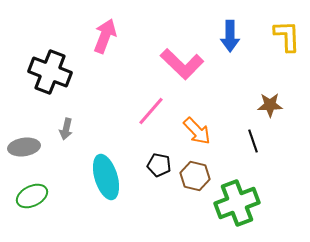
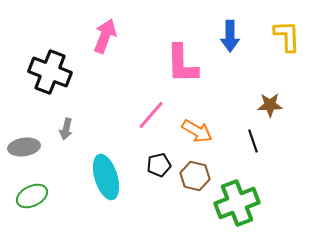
pink L-shape: rotated 45 degrees clockwise
pink line: moved 4 px down
orange arrow: rotated 16 degrees counterclockwise
black pentagon: rotated 25 degrees counterclockwise
